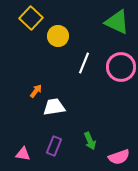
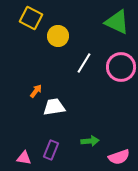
yellow square: rotated 15 degrees counterclockwise
white line: rotated 10 degrees clockwise
green arrow: rotated 72 degrees counterclockwise
purple rectangle: moved 3 px left, 4 px down
pink triangle: moved 1 px right, 4 px down
